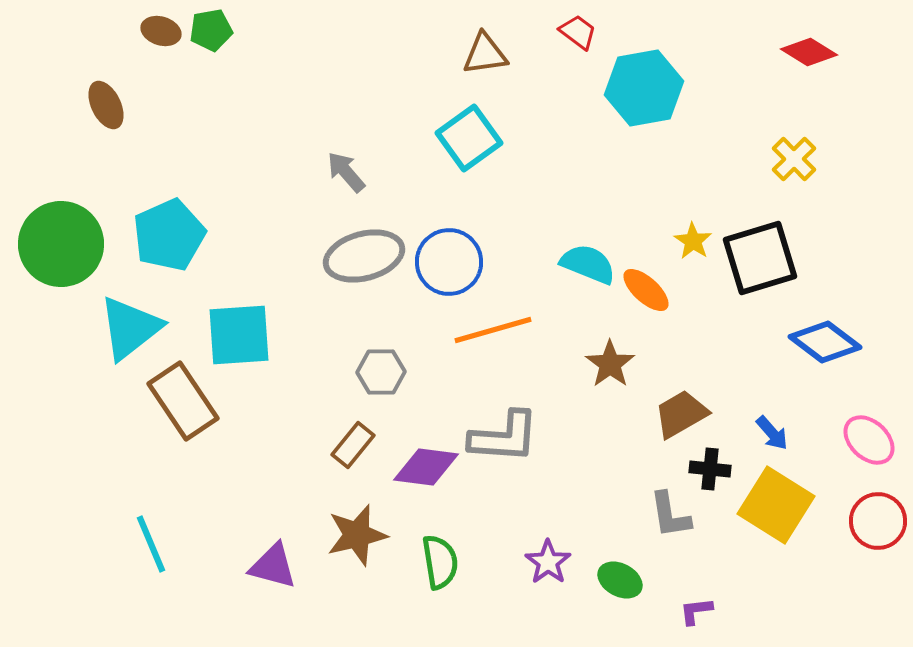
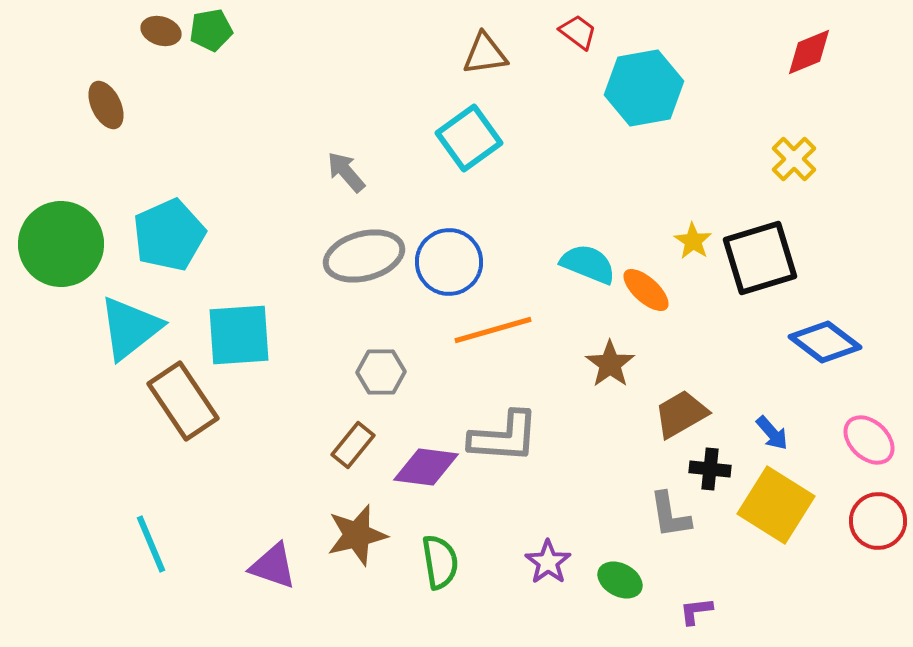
red diamond at (809, 52): rotated 54 degrees counterclockwise
purple triangle at (273, 566): rotated 4 degrees clockwise
